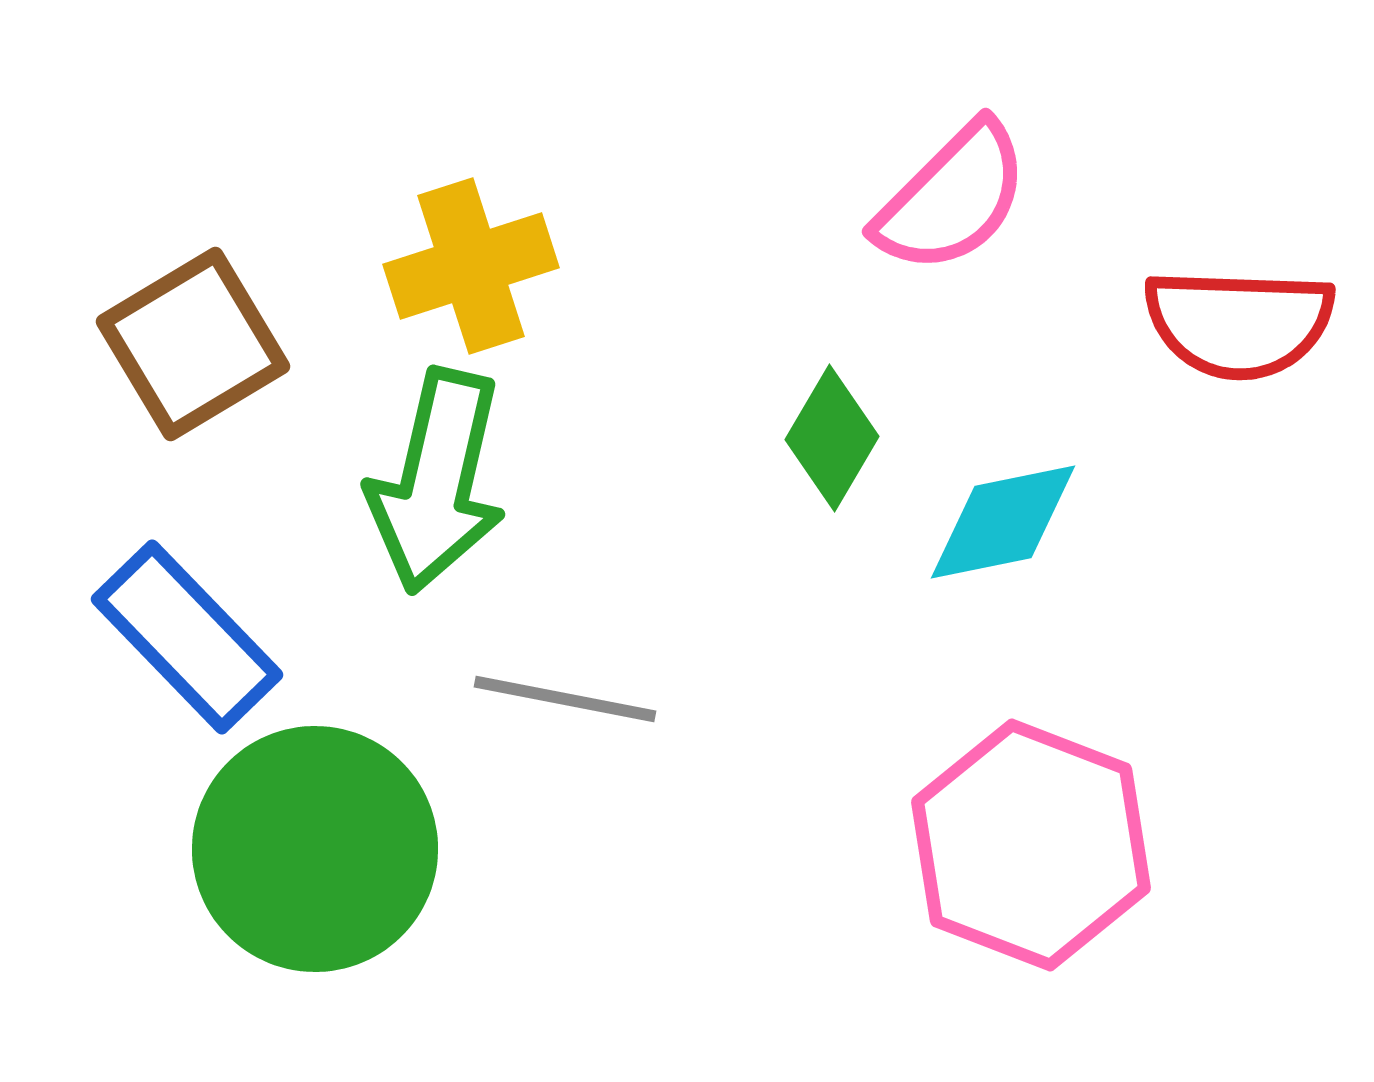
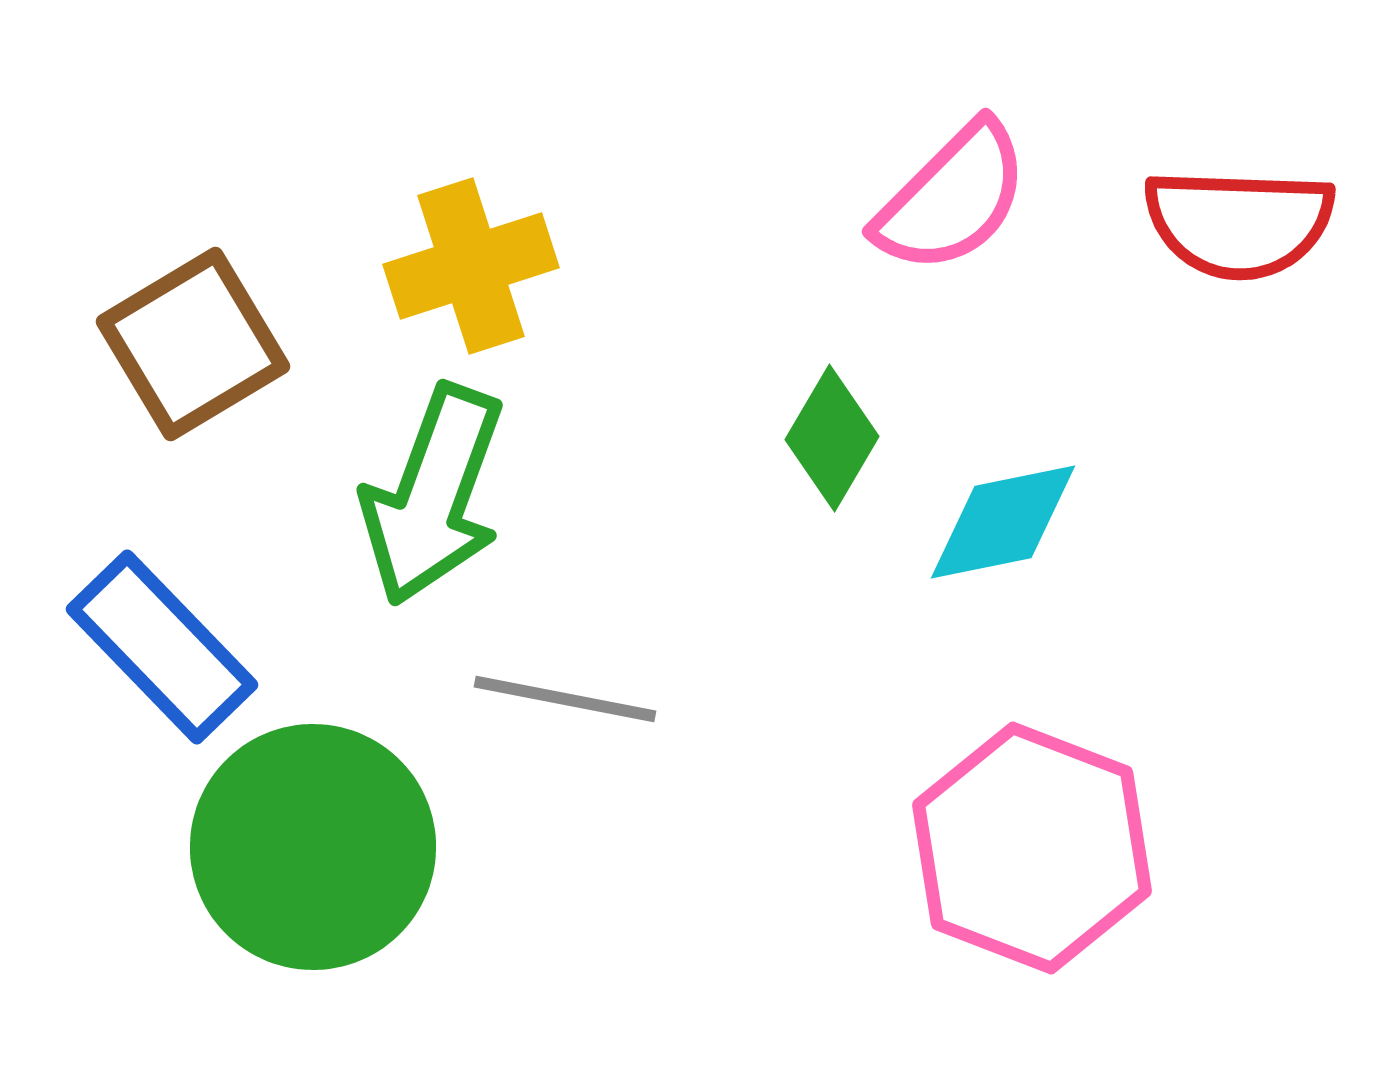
red semicircle: moved 100 px up
green arrow: moved 4 px left, 14 px down; rotated 7 degrees clockwise
blue rectangle: moved 25 px left, 10 px down
pink hexagon: moved 1 px right, 3 px down
green circle: moved 2 px left, 2 px up
